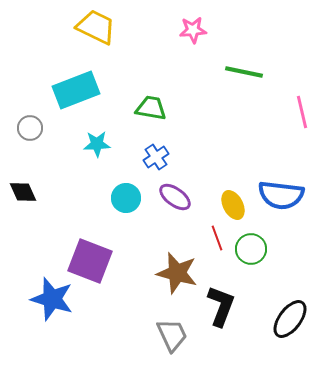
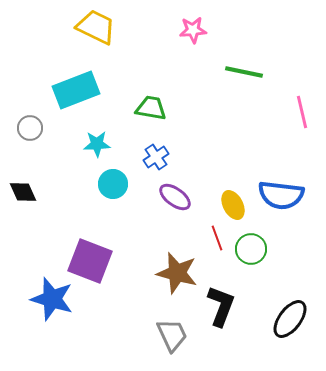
cyan circle: moved 13 px left, 14 px up
